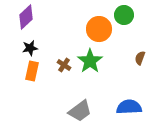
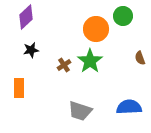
green circle: moved 1 px left, 1 px down
orange circle: moved 3 px left
black star: moved 1 px right, 2 px down
brown semicircle: rotated 40 degrees counterclockwise
brown cross: rotated 24 degrees clockwise
orange rectangle: moved 13 px left, 17 px down; rotated 12 degrees counterclockwise
gray trapezoid: rotated 55 degrees clockwise
